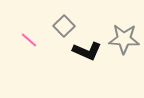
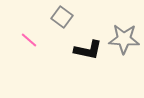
gray square: moved 2 px left, 9 px up; rotated 10 degrees counterclockwise
black L-shape: moved 1 px right, 1 px up; rotated 12 degrees counterclockwise
